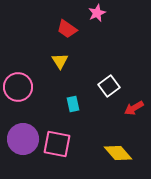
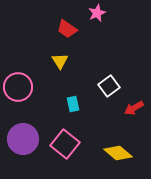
pink square: moved 8 px right; rotated 28 degrees clockwise
yellow diamond: rotated 8 degrees counterclockwise
